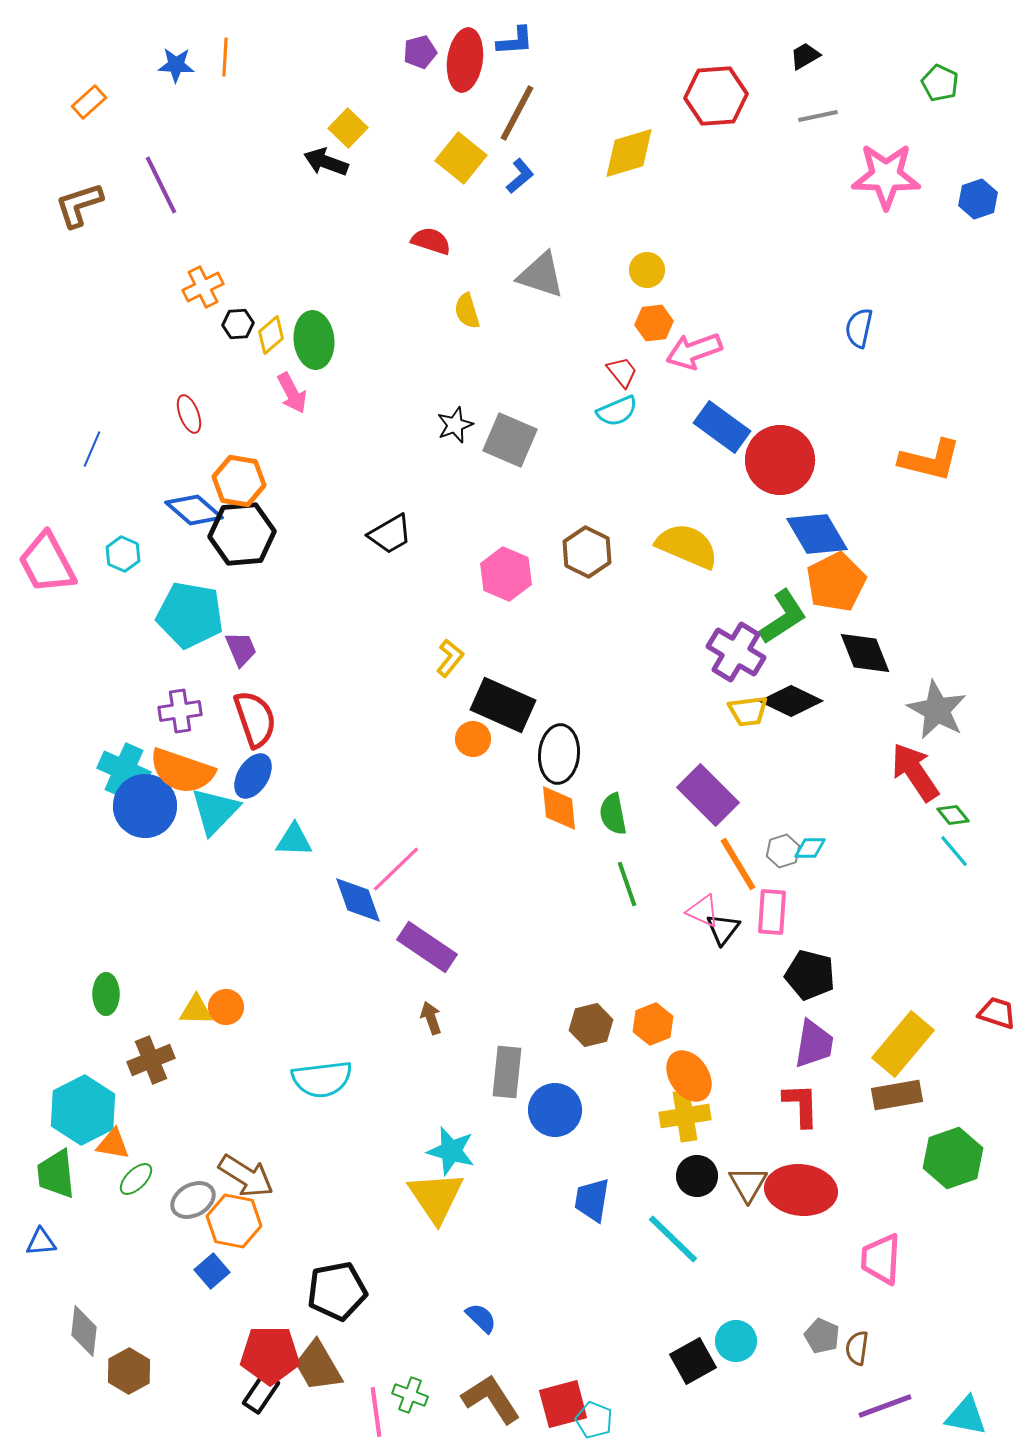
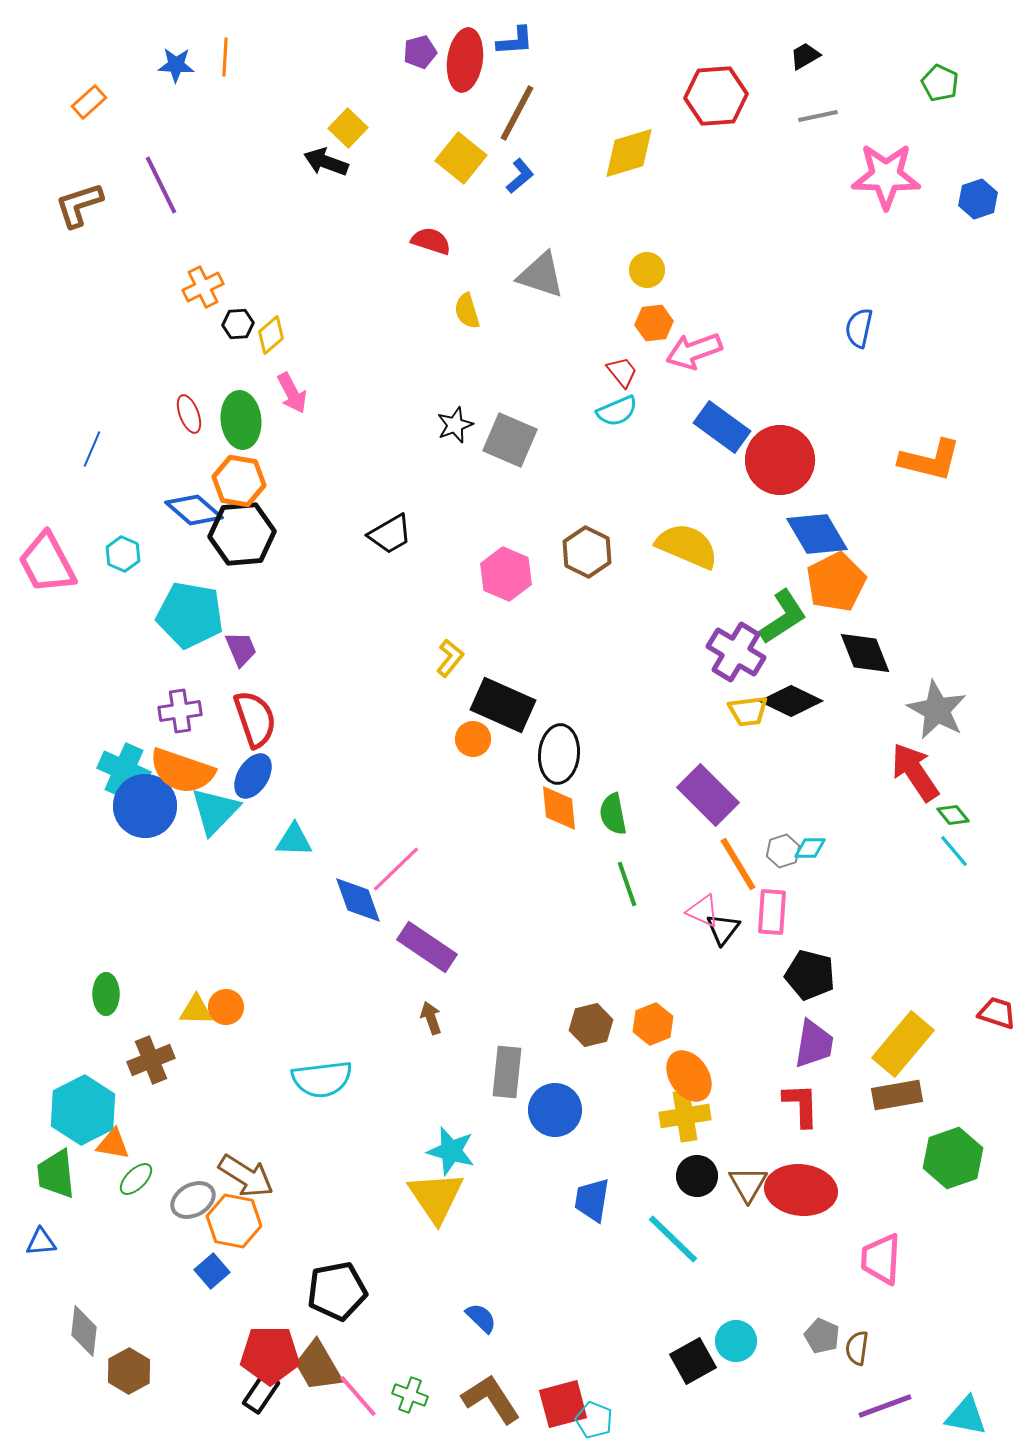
green ellipse at (314, 340): moved 73 px left, 80 px down
pink line at (376, 1412): moved 18 px left, 16 px up; rotated 33 degrees counterclockwise
